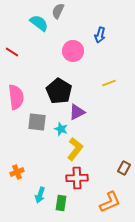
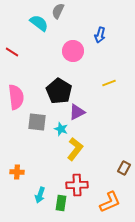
orange cross: rotated 24 degrees clockwise
red cross: moved 7 px down
